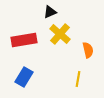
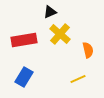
yellow line: rotated 56 degrees clockwise
